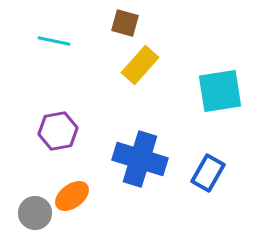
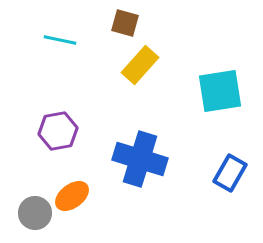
cyan line: moved 6 px right, 1 px up
blue rectangle: moved 22 px right
